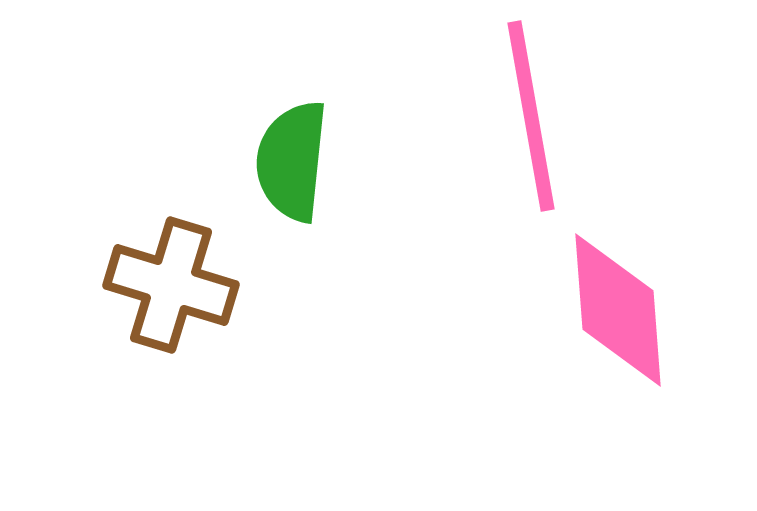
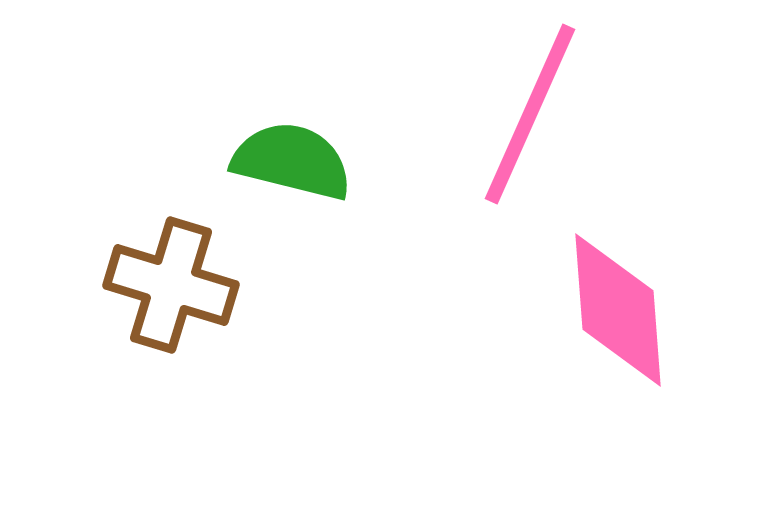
pink line: moved 1 px left, 2 px up; rotated 34 degrees clockwise
green semicircle: rotated 98 degrees clockwise
